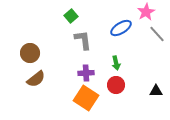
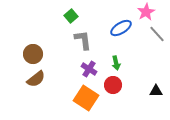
brown circle: moved 3 px right, 1 px down
purple cross: moved 3 px right, 4 px up; rotated 35 degrees clockwise
red circle: moved 3 px left
